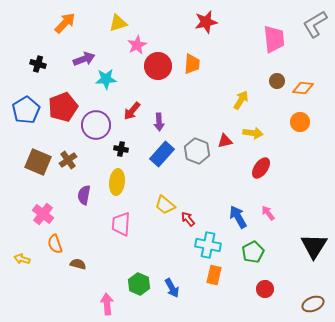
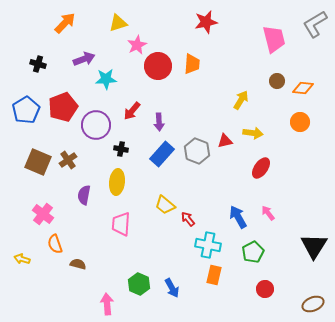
pink trapezoid at (274, 39): rotated 8 degrees counterclockwise
